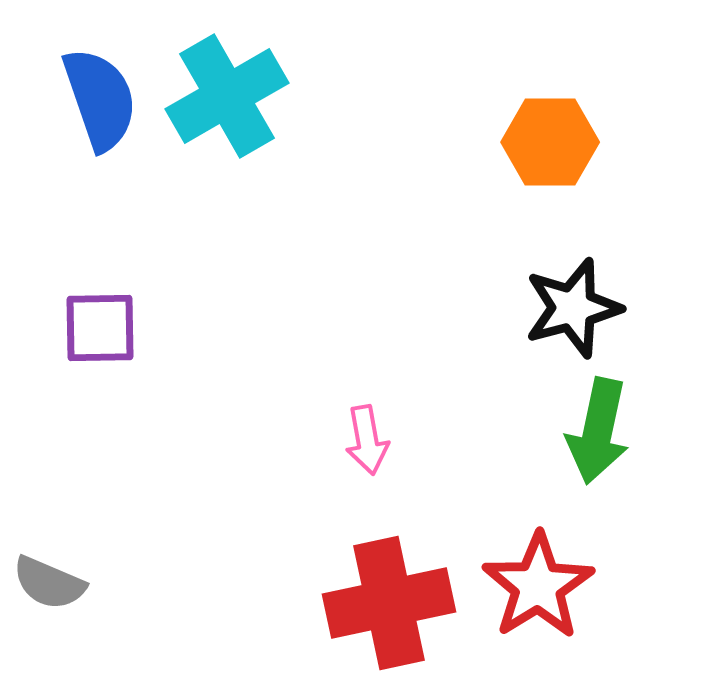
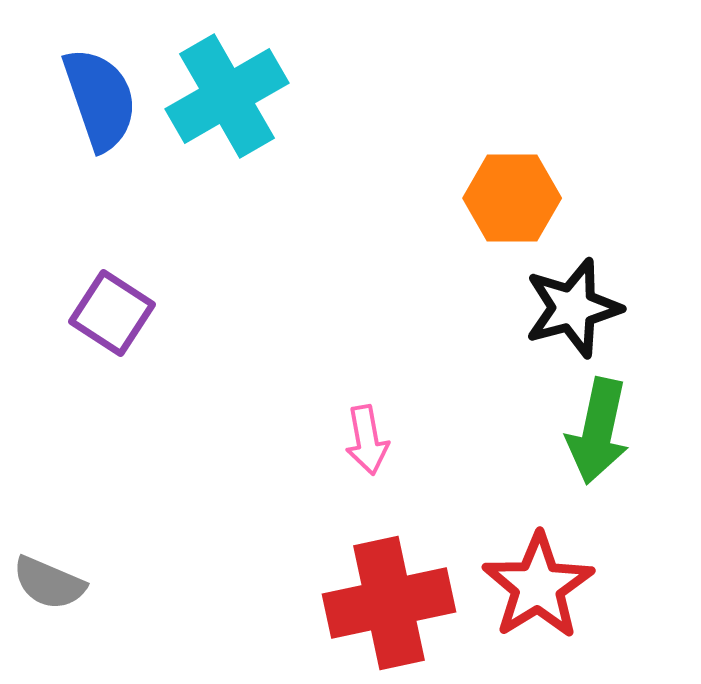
orange hexagon: moved 38 px left, 56 px down
purple square: moved 12 px right, 15 px up; rotated 34 degrees clockwise
